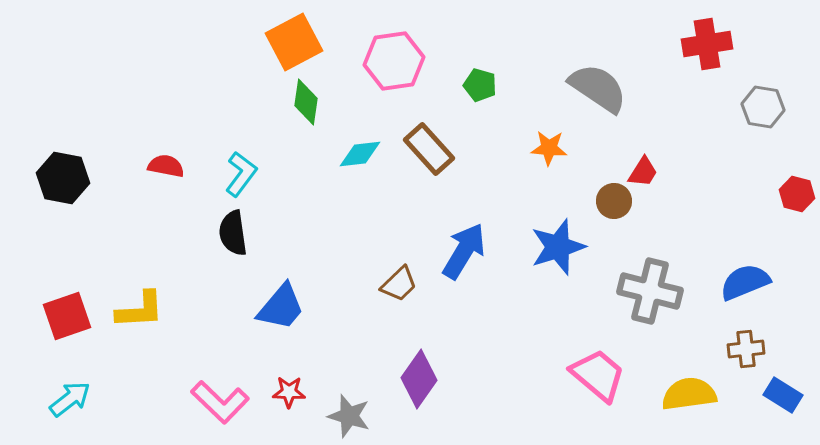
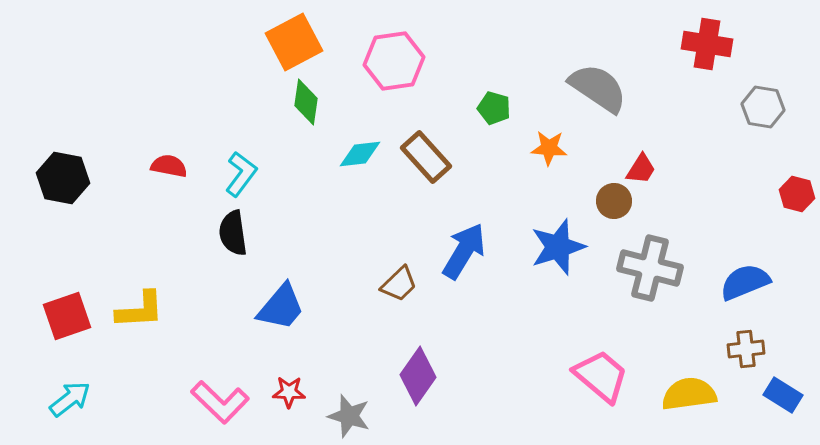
red cross: rotated 18 degrees clockwise
green pentagon: moved 14 px right, 23 px down
brown rectangle: moved 3 px left, 8 px down
red semicircle: moved 3 px right
red trapezoid: moved 2 px left, 3 px up
gray cross: moved 23 px up
pink trapezoid: moved 3 px right, 1 px down
purple diamond: moved 1 px left, 3 px up
